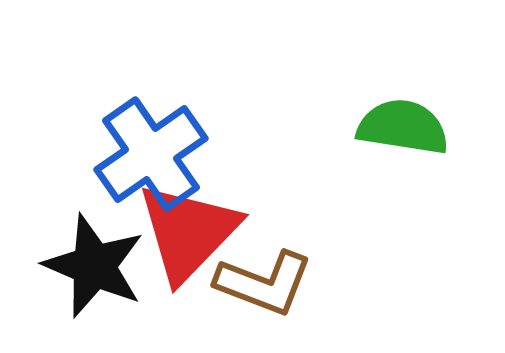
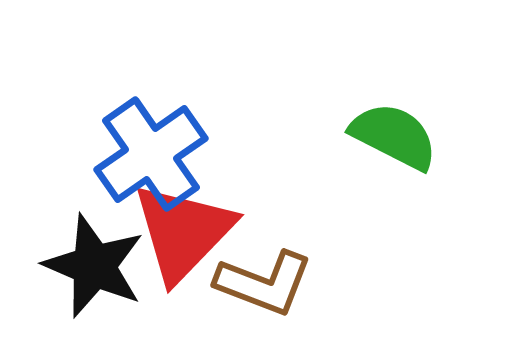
green semicircle: moved 9 px left, 9 px down; rotated 18 degrees clockwise
red triangle: moved 5 px left
